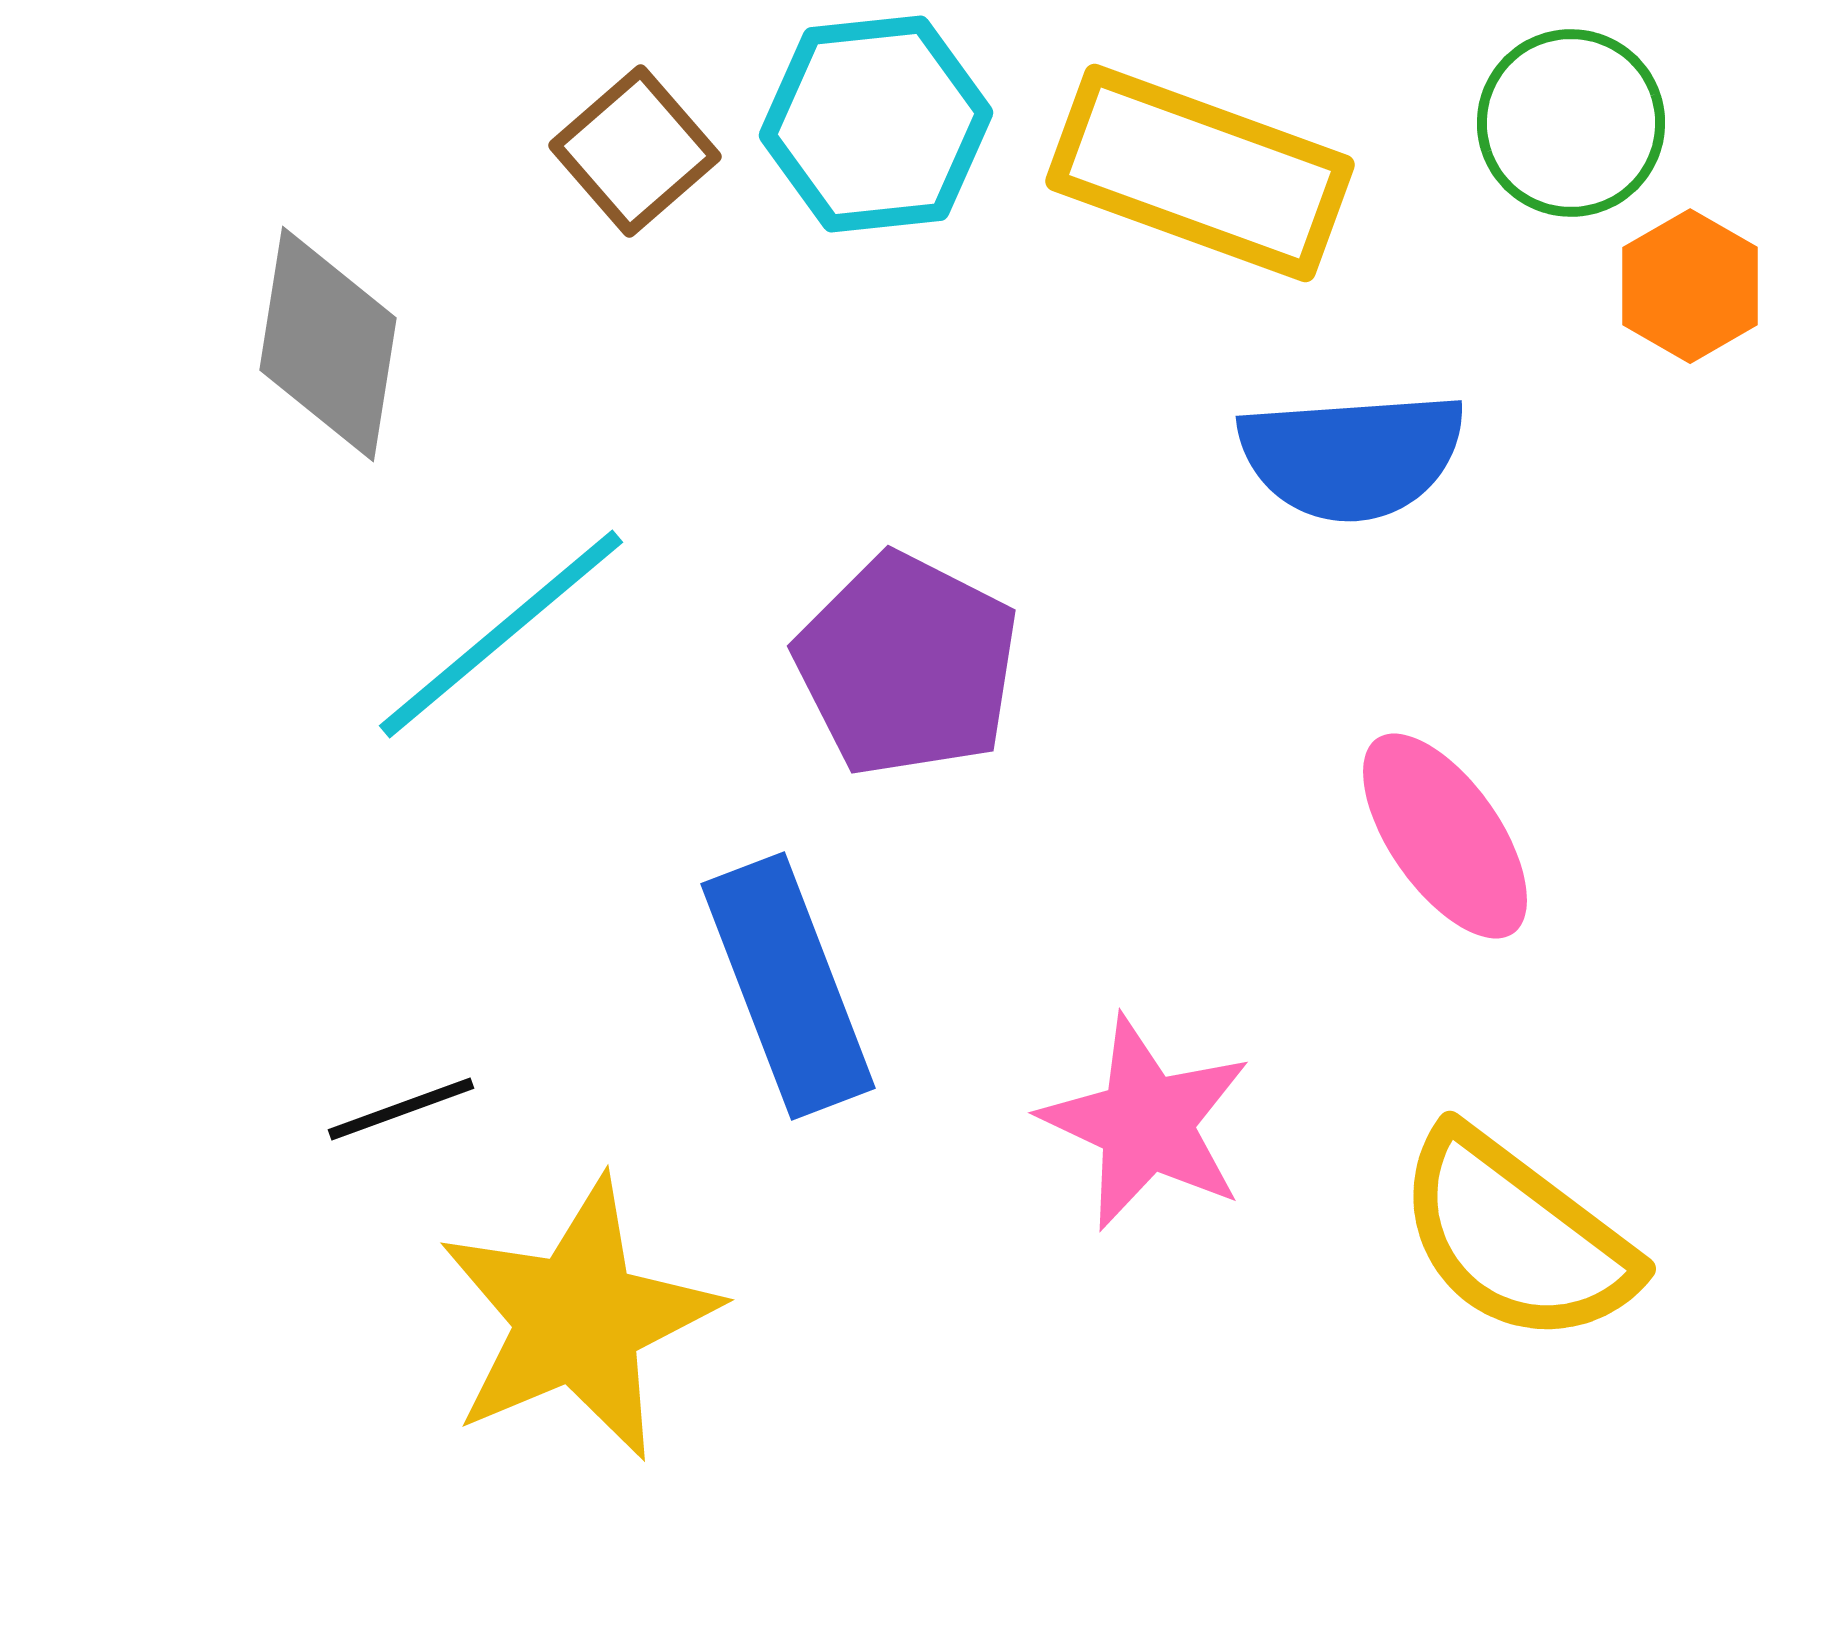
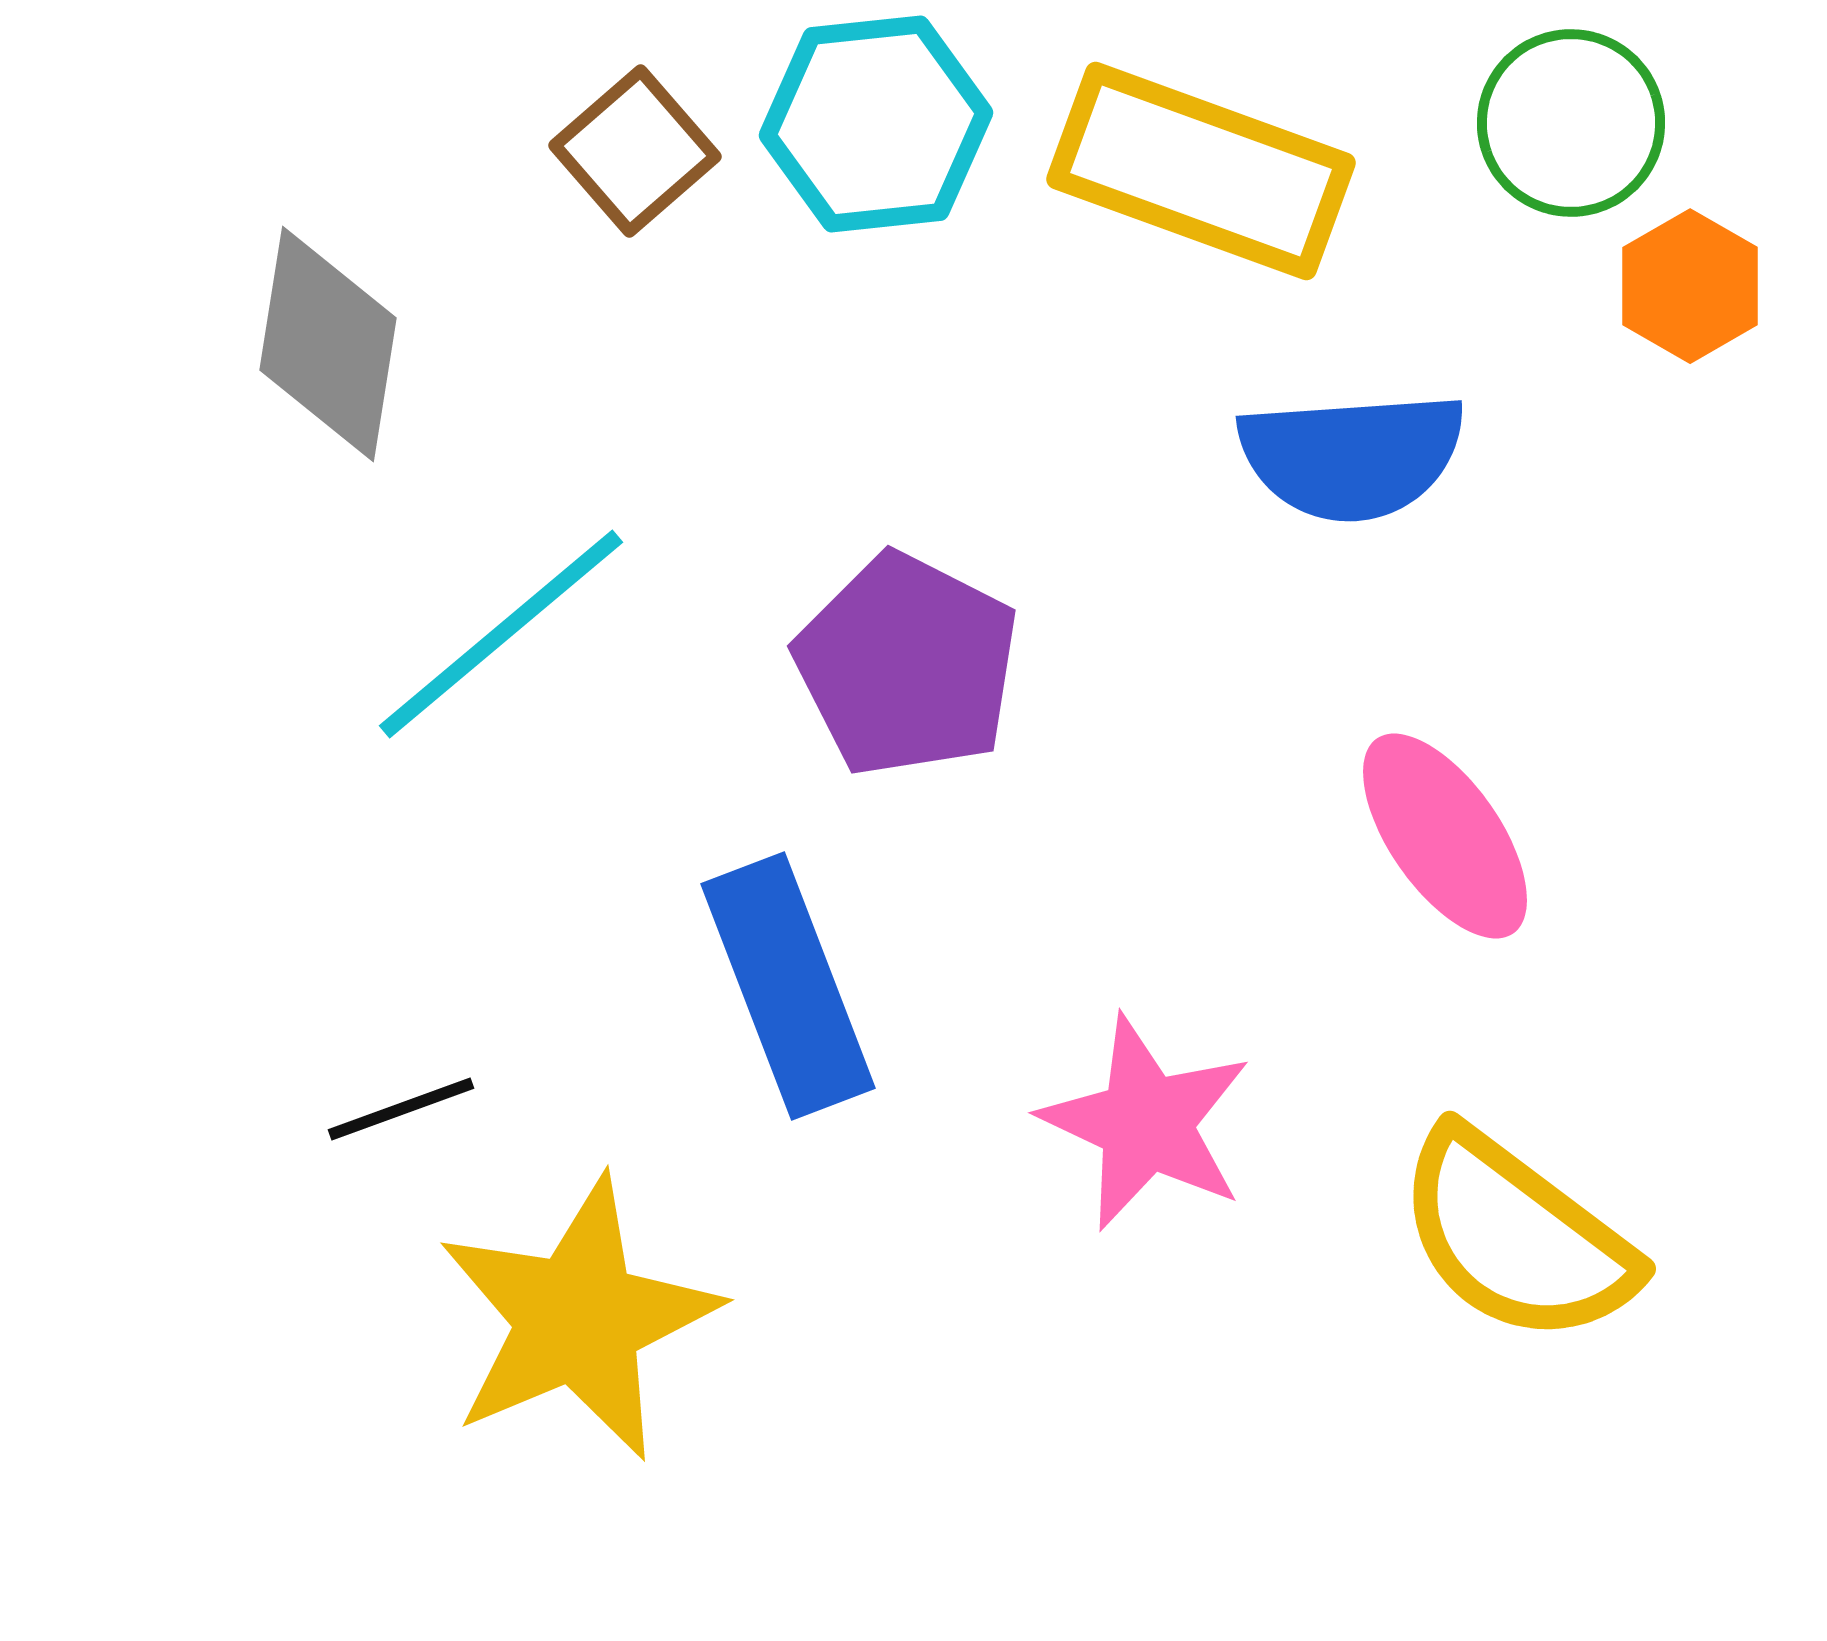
yellow rectangle: moved 1 px right, 2 px up
